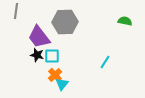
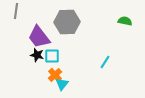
gray hexagon: moved 2 px right
